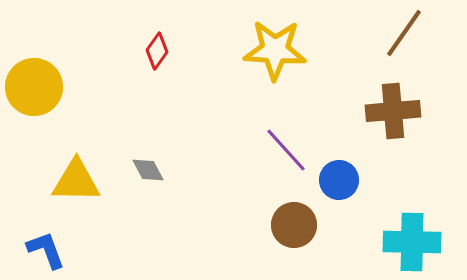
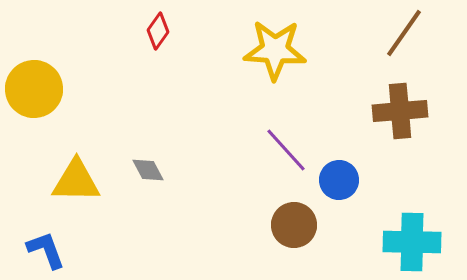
red diamond: moved 1 px right, 20 px up
yellow circle: moved 2 px down
brown cross: moved 7 px right
